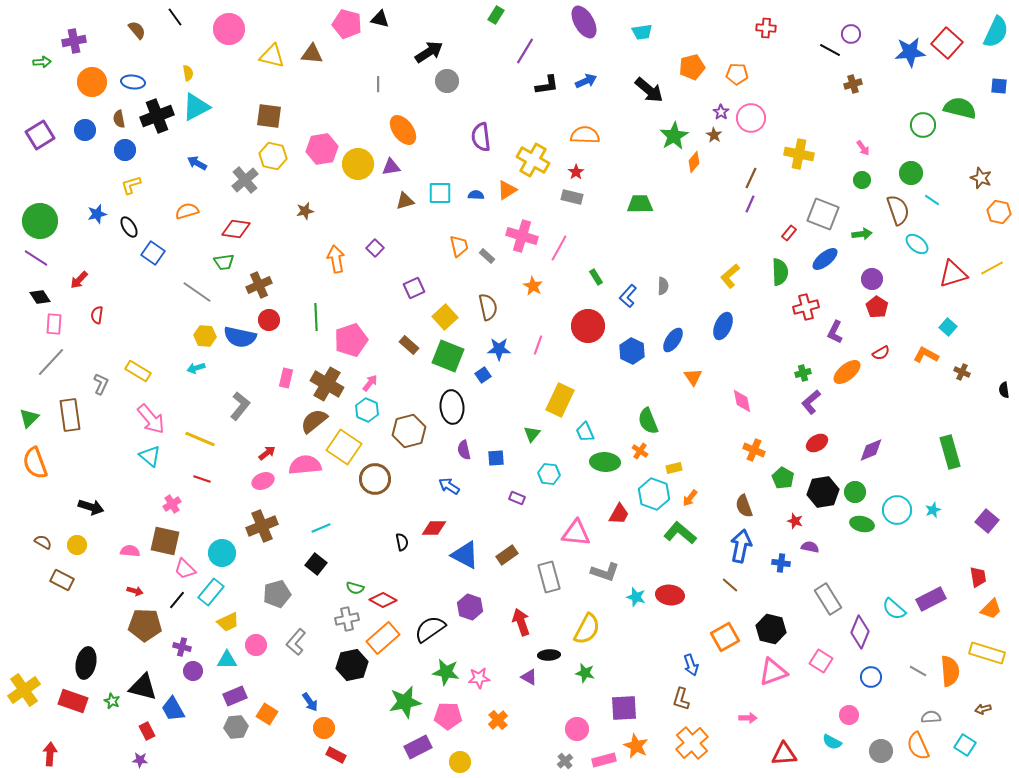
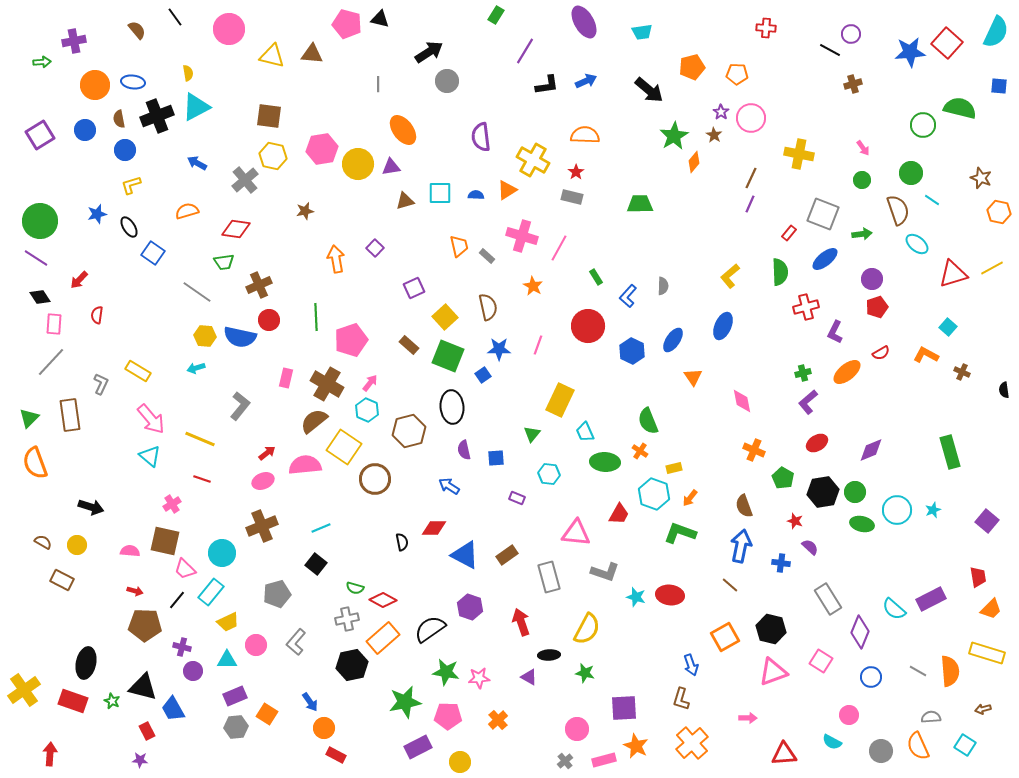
orange circle at (92, 82): moved 3 px right, 3 px down
red pentagon at (877, 307): rotated 20 degrees clockwise
purple L-shape at (811, 402): moved 3 px left
green L-shape at (680, 533): rotated 20 degrees counterclockwise
purple semicircle at (810, 547): rotated 30 degrees clockwise
